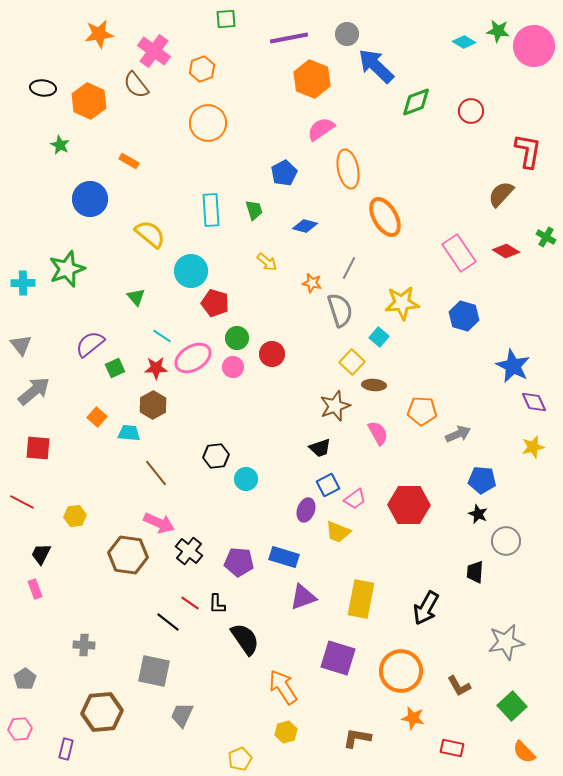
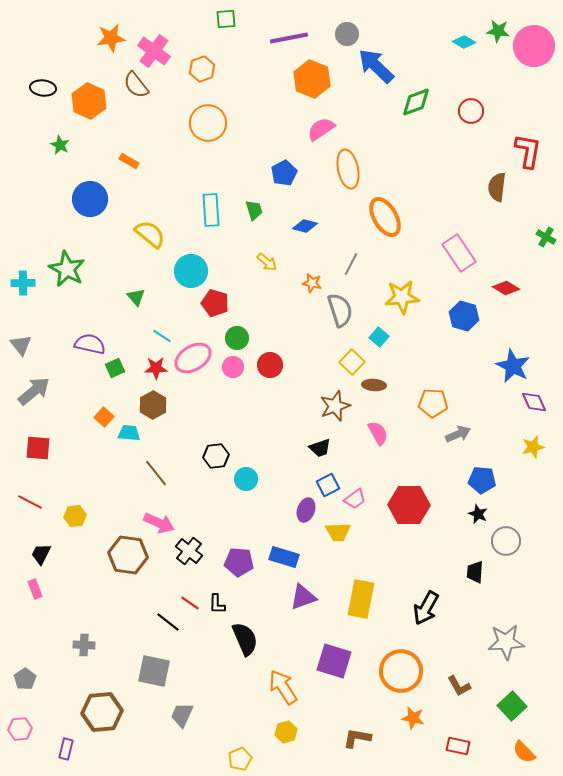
orange star at (99, 34): moved 12 px right, 4 px down
brown semicircle at (501, 194): moved 4 px left, 7 px up; rotated 36 degrees counterclockwise
red diamond at (506, 251): moved 37 px down
gray line at (349, 268): moved 2 px right, 4 px up
green star at (67, 269): rotated 24 degrees counterclockwise
yellow star at (402, 303): moved 6 px up
purple semicircle at (90, 344): rotated 52 degrees clockwise
red circle at (272, 354): moved 2 px left, 11 px down
orange pentagon at (422, 411): moved 11 px right, 8 px up
orange square at (97, 417): moved 7 px right
red line at (22, 502): moved 8 px right
yellow trapezoid at (338, 532): rotated 24 degrees counterclockwise
black semicircle at (245, 639): rotated 12 degrees clockwise
gray star at (506, 642): rotated 6 degrees clockwise
purple square at (338, 658): moved 4 px left, 3 px down
red rectangle at (452, 748): moved 6 px right, 2 px up
